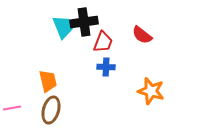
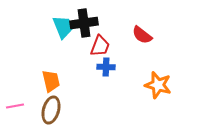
black cross: moved 1 px down
red trapezoid: moved 3 px left, 4 px down
orange trapezoid: moved 3 px right
orange star: moved 7 px right, 6 px up
pink line: moved 3 px right, 2 px up
